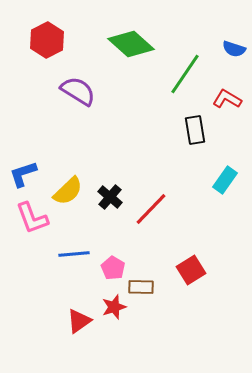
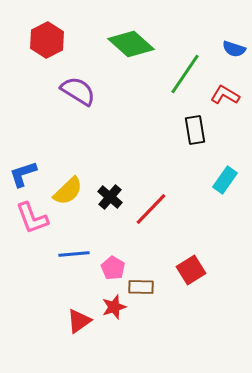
red L-shape: moved 2 px left, 4 px up
